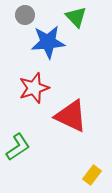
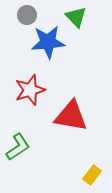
gray circle: moved 2 px right
red star: moved 4 px left, 2 px down
red triangle: rotated 15 degrees counterclockwise
